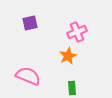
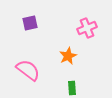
pink cross: moved 10 px right, 4 px up
pink semicircle: moved 6 px up; rotated 15 degrees clockwise
